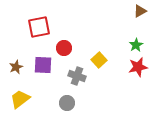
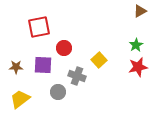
brown star: rotated 24 degrees clockwise
gray circle: moved 9 px left, 11 px up
